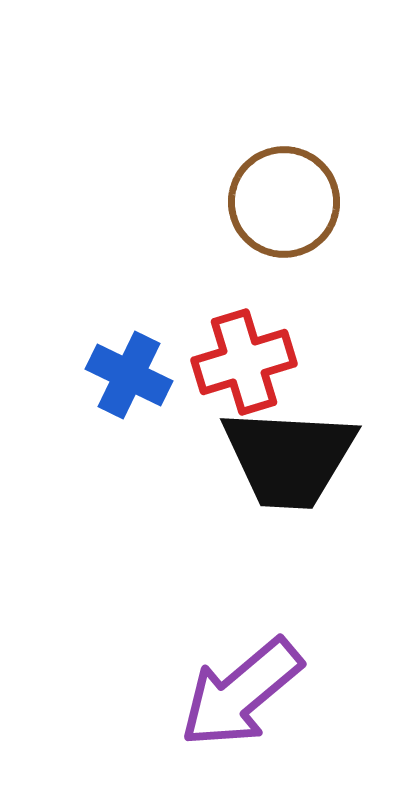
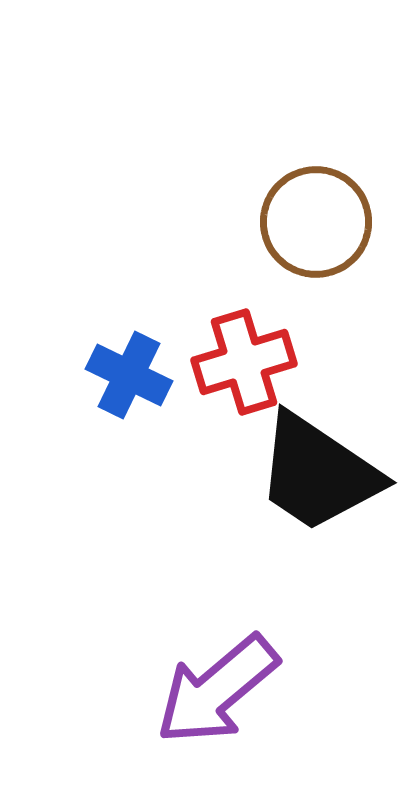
brown circle: moved 32 px right, 20 px down
black trapezoid: moved 29 px right, 15 px down; rotated 31 degrees clockwise
purple arrow: moved 24 px left, 3 px up
